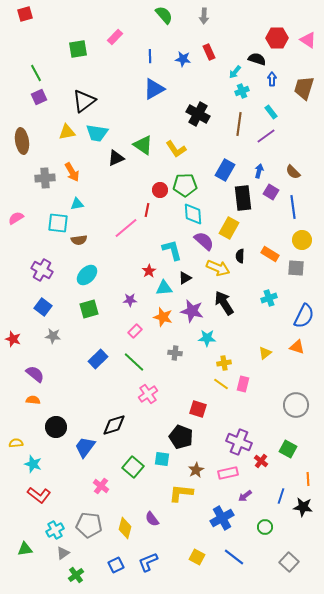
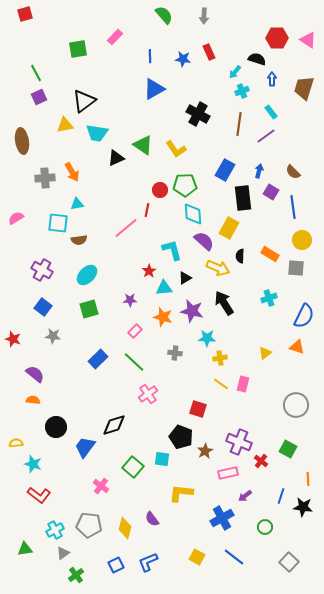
yellow triangle at (67, 132): moved 2 px left, 7 px up
yellow cross at (224, 363): moved 4 px left, 5 px up
brown star at (196, 470): moved 9 px right, 19 px up
